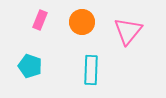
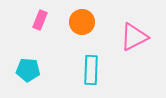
pink triangle: moved 6 px right, 6 px down; rotated 24 degrees clockwise
cyan pentagon: moved 2 px left, 4 px down; rotated 15 degrees counterclockwise
